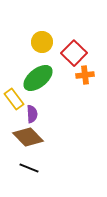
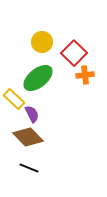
yellow rectangle: rotated 10 degrees counterclockwise
purple semicircle: rotated 24 degrees counterclockwise
